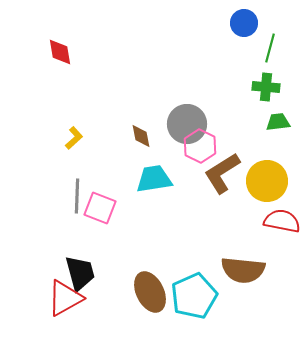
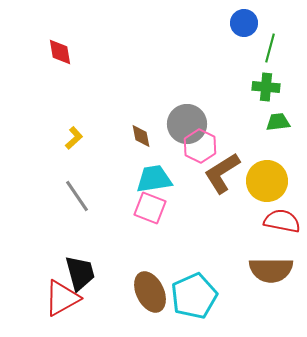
gray line: rotated 36 degrees counterclockwise
pink square: moved 50 px right
brown semicircle: moved 28 px right; rotated 6 degrees counterclockwise
red triangle: moved 3 px left
